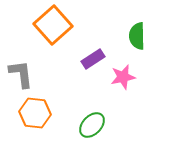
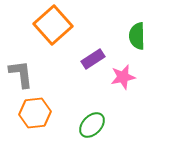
orange hexagon: rotated 12 degrees counterclockwise
